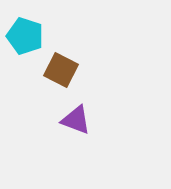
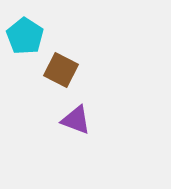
cyan pentagon: rotated 15 degrees clockwise
